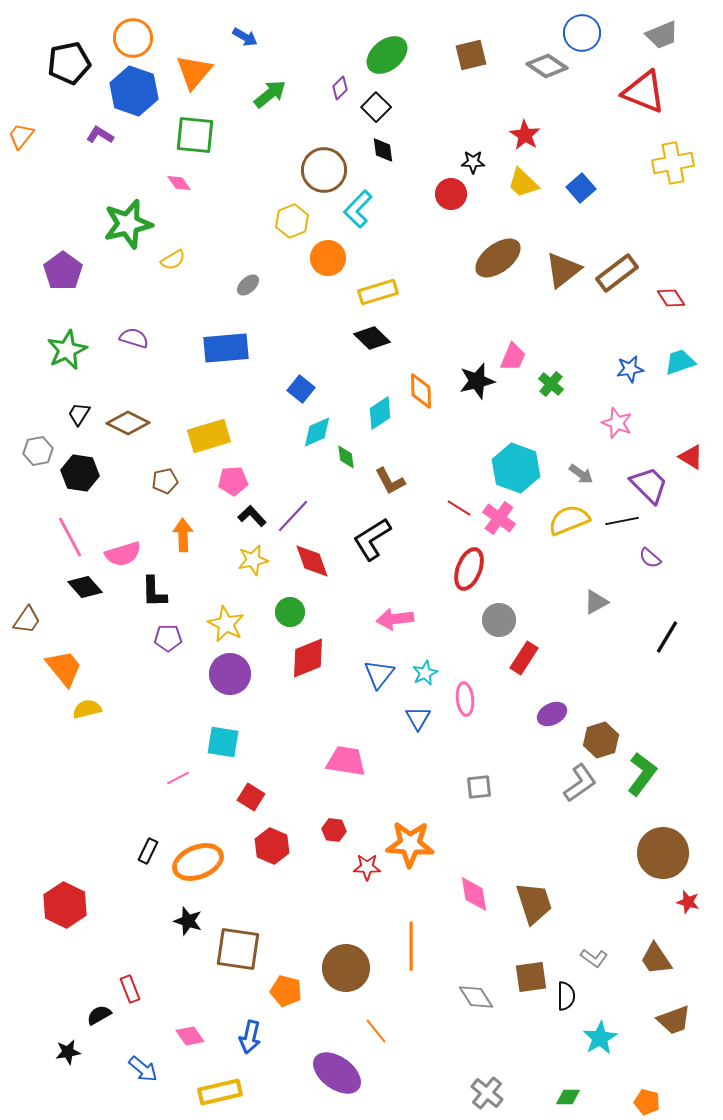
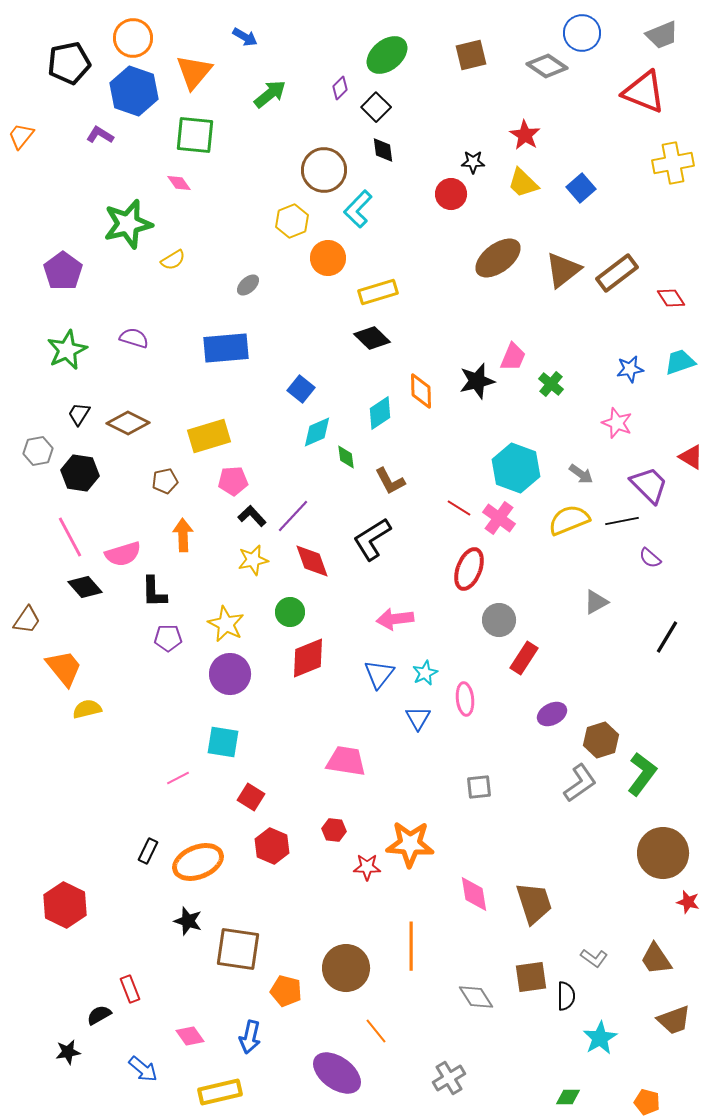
gray cross at (487, 1093): moved 38 px left, 15 px up; rotated 20 degrees clockwise
